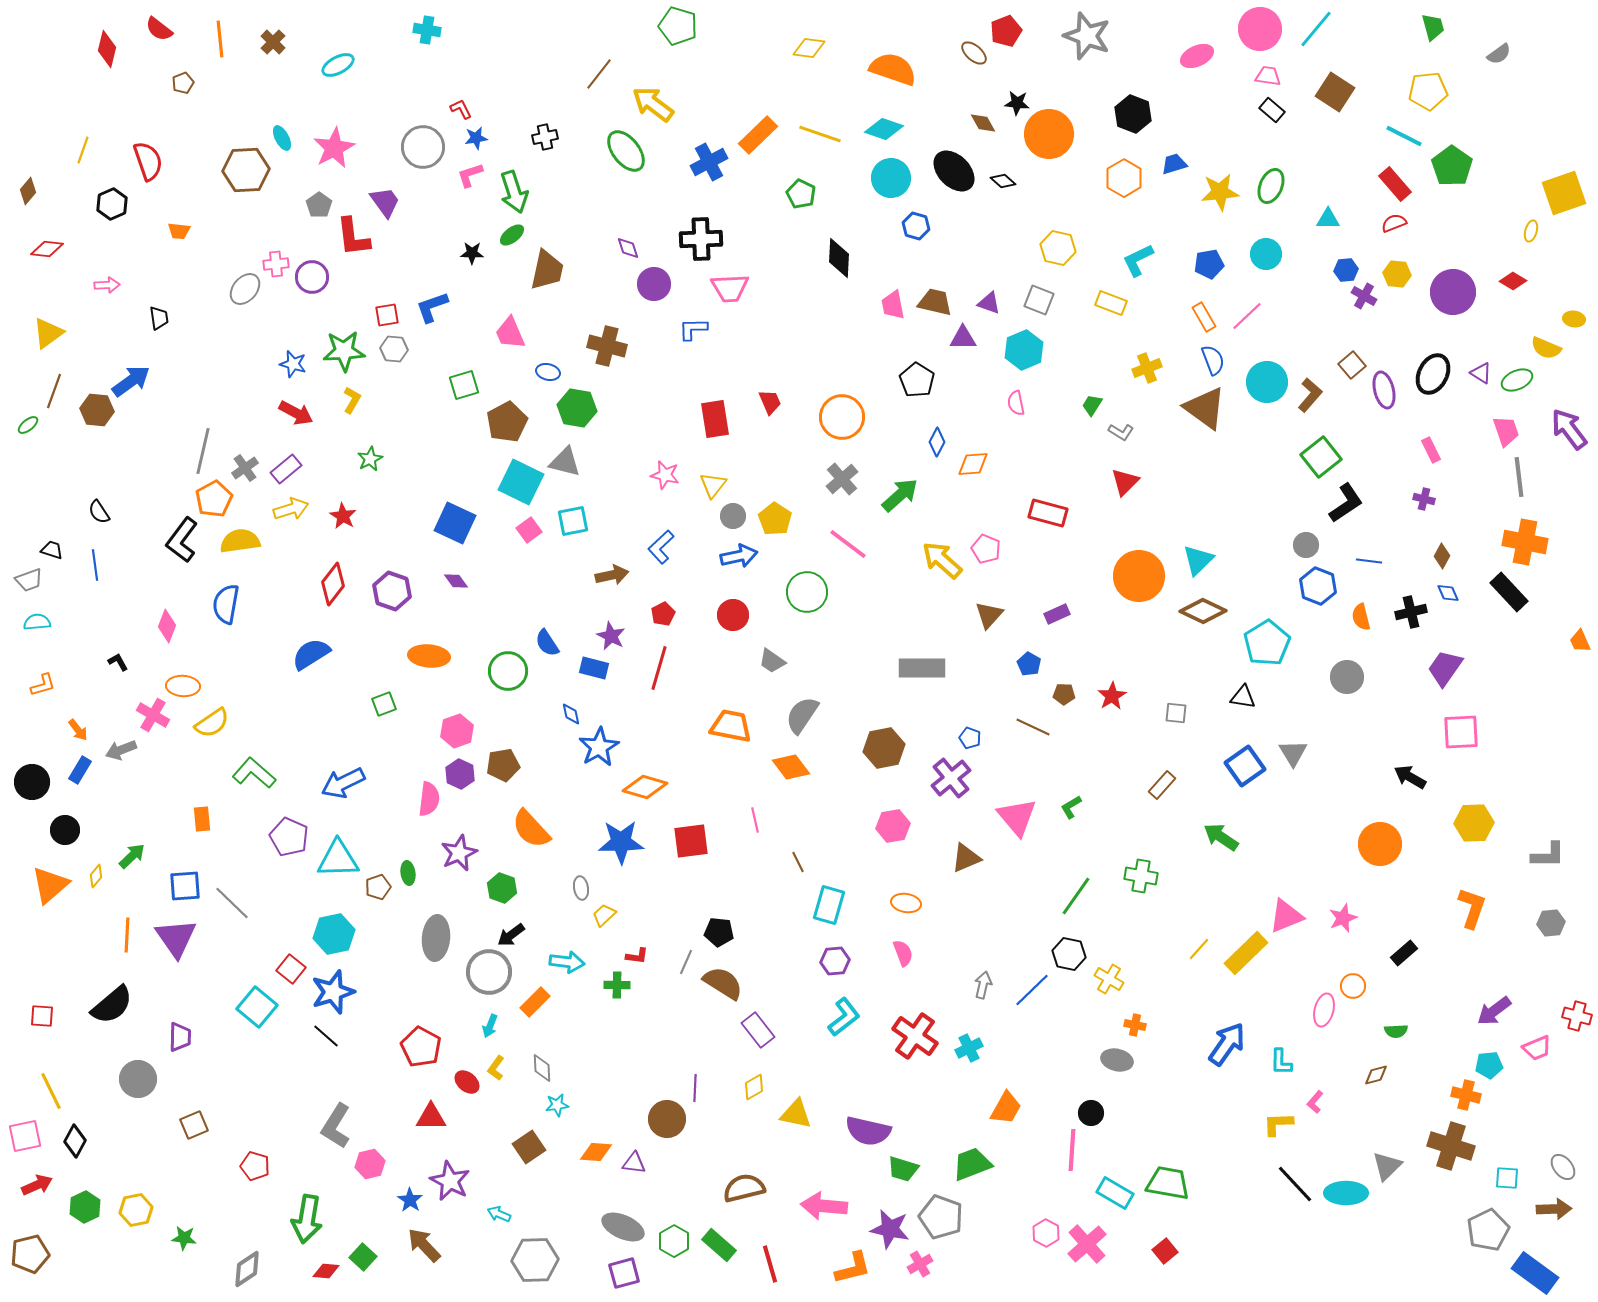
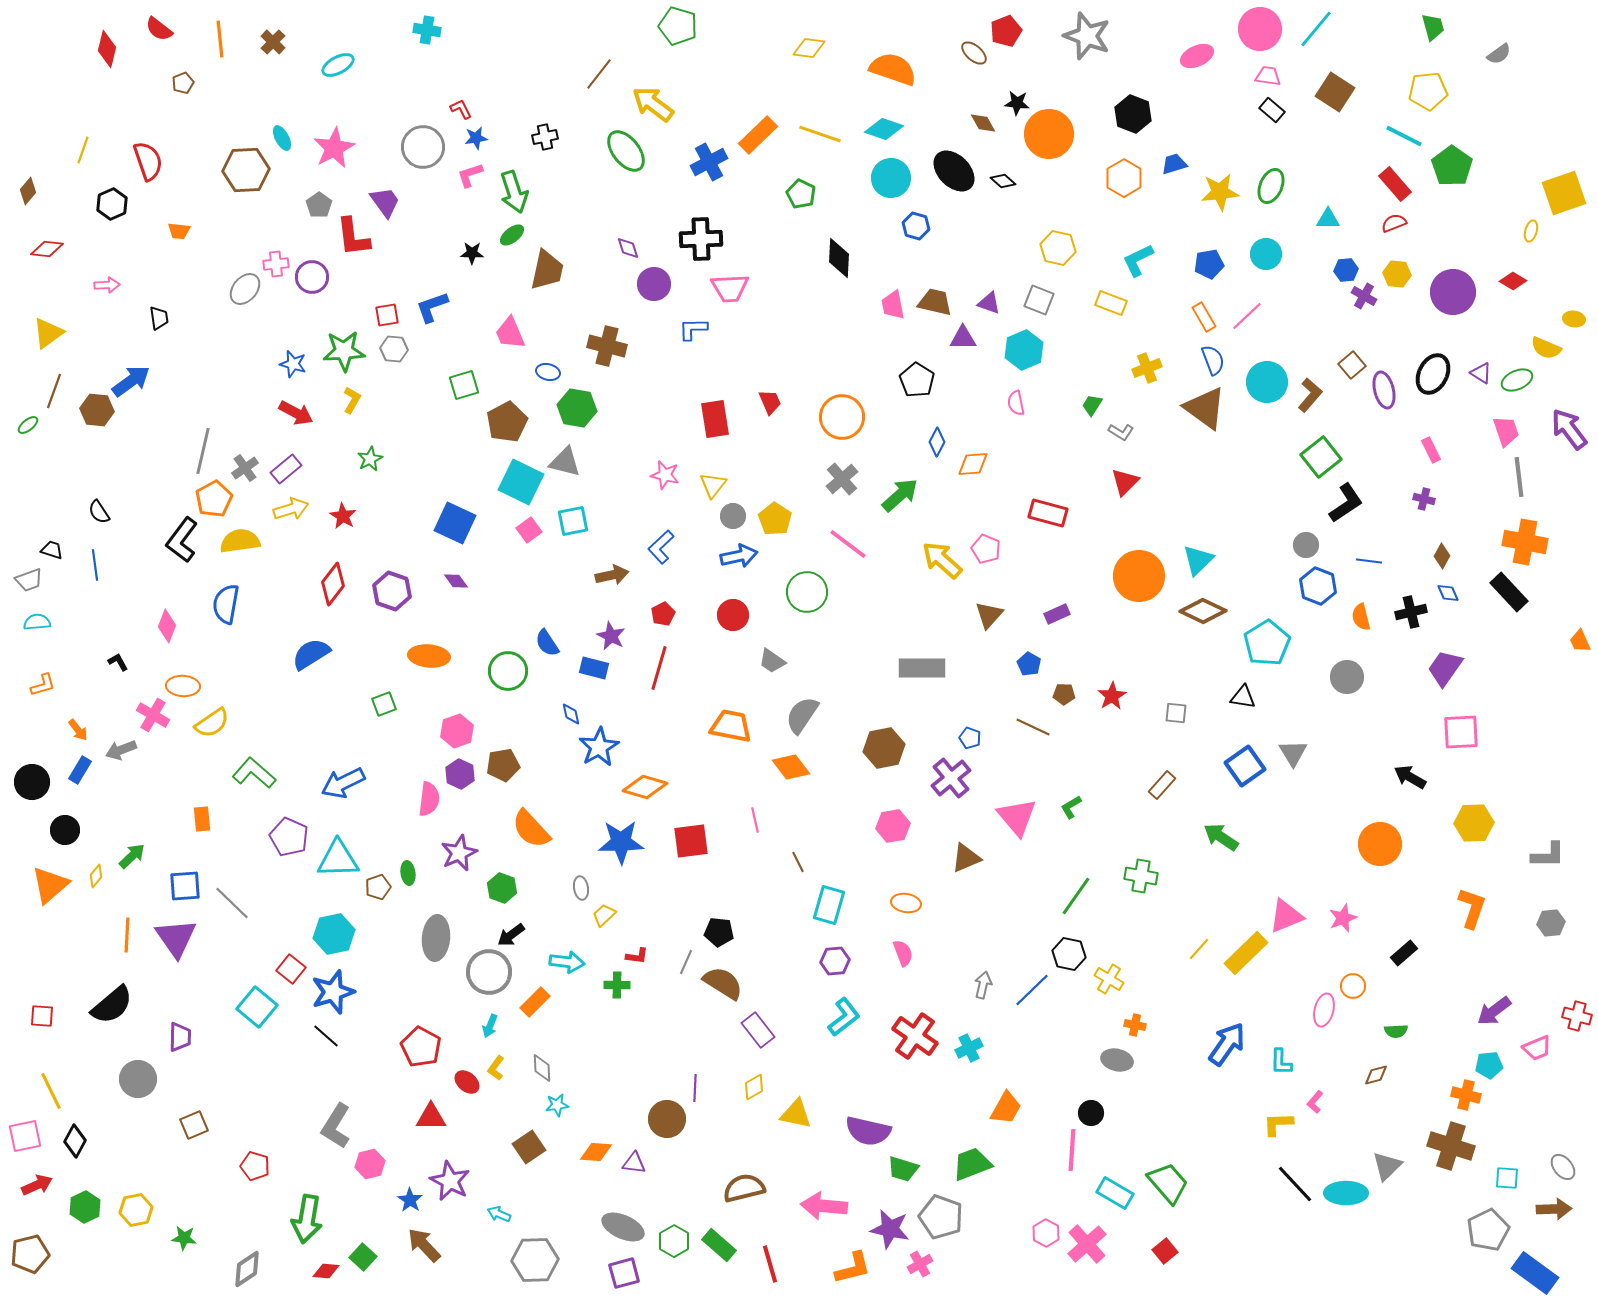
green trapezoid at (1168, 1183): rotated 39 degrees clockwise
